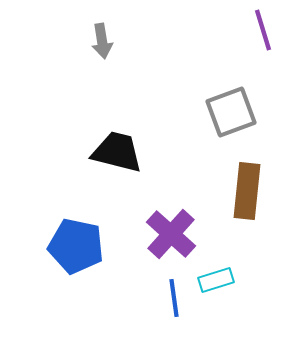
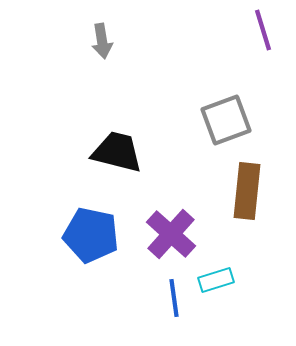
gray square: moved 5 px left, 8 px down
blue pentagon: moved 15 px right, 11 px up
